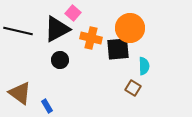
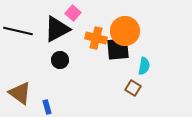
orange circle: moved 5 px left, 3 px down
orange cross: moved 5 px right
cyan semicircle: rotated 12 degrees clockwise
blue rectangle: moved 1 px down; rotated 16 degrees clockwise
